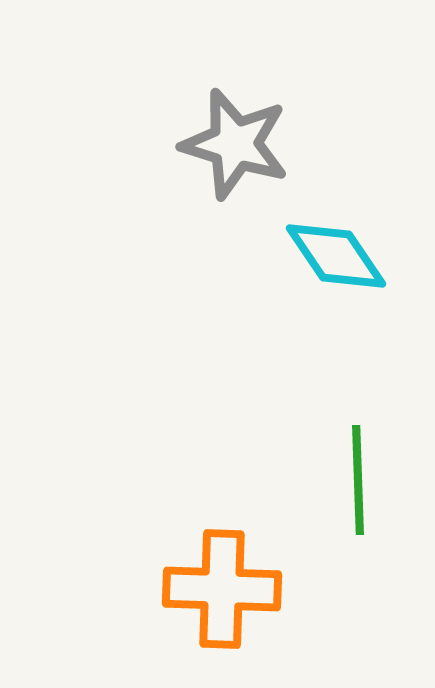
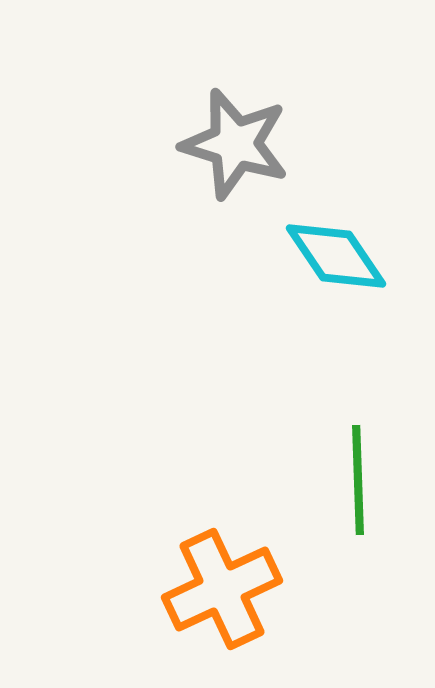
orange cross: rotated 27 degrees counterclockwise
